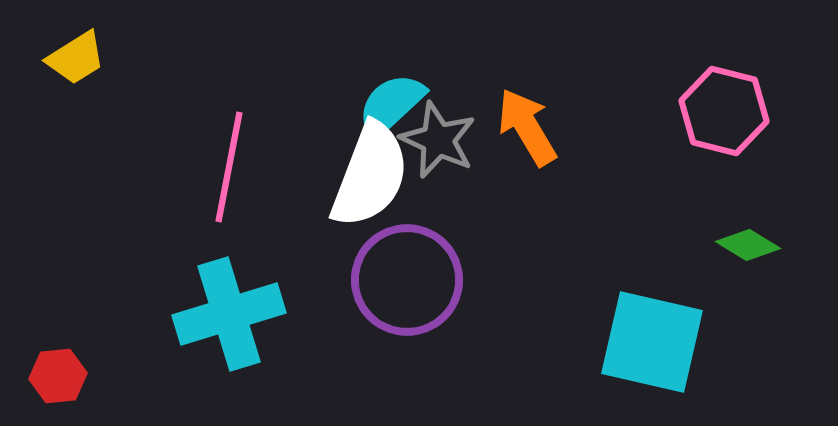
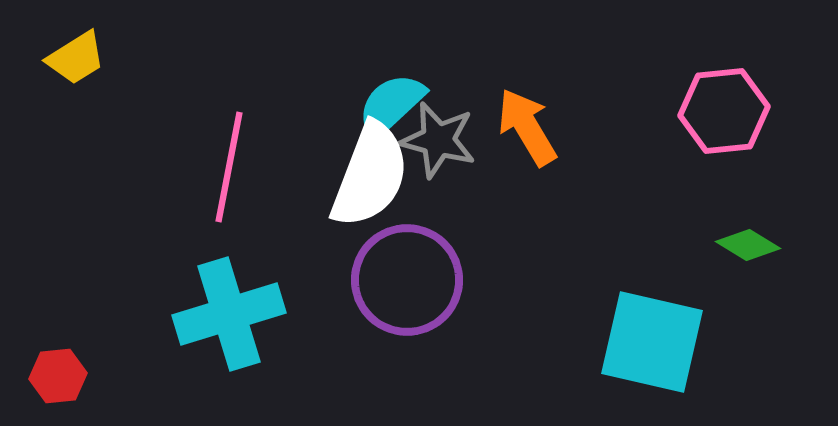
pink hexagon: rotated 20 degrees counterclockwise
gray star: rotated 10 degrees counterclockwise
